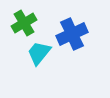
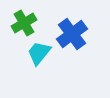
blue cross: rotated 12 degrees counterclockwise
